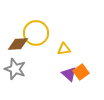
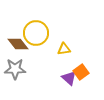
brown diamond: rotated 55 degrees clockwise
gray star: rotated 20 degrees counterclockwise
purple triangle: moved 4 px down
